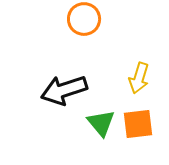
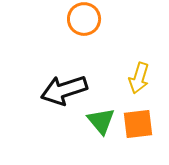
green triangle: moved 2 px up
